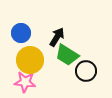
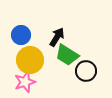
blue circle: moved 2 px down
pink star: rotated 25 degrees counterclockwise
